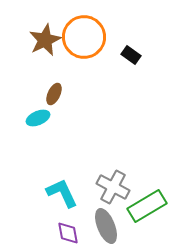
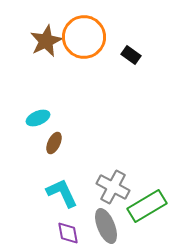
brown star: moved 1 px right, 1 px down
brown ellipse: moved 49 px down
